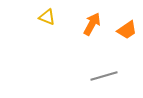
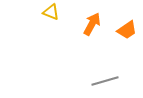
yellow triangle: moved 4 px right, 5 px up
gray line: moved 1 px right, 5 px down
